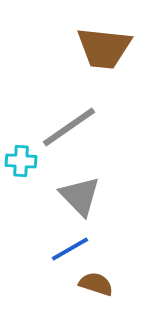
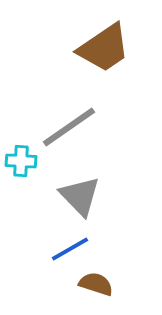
brown trapezoid: rotated 40 degrees counterclockwise
